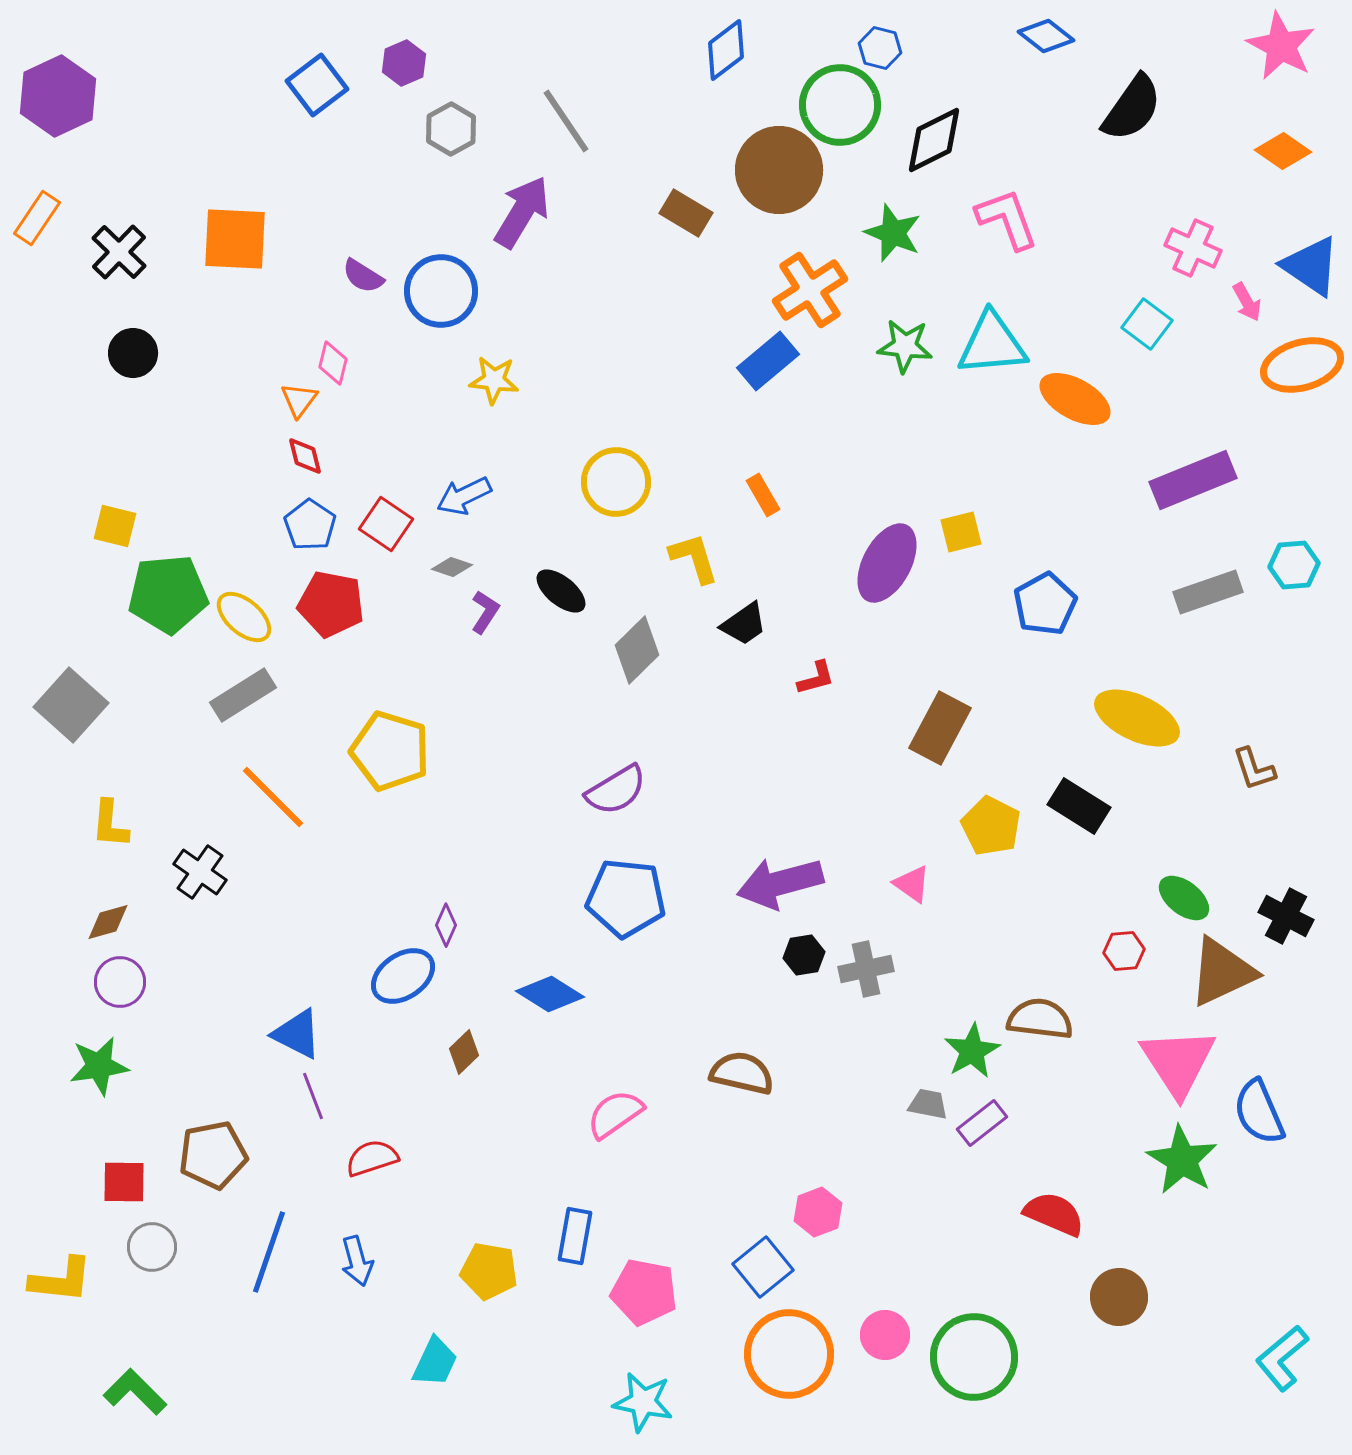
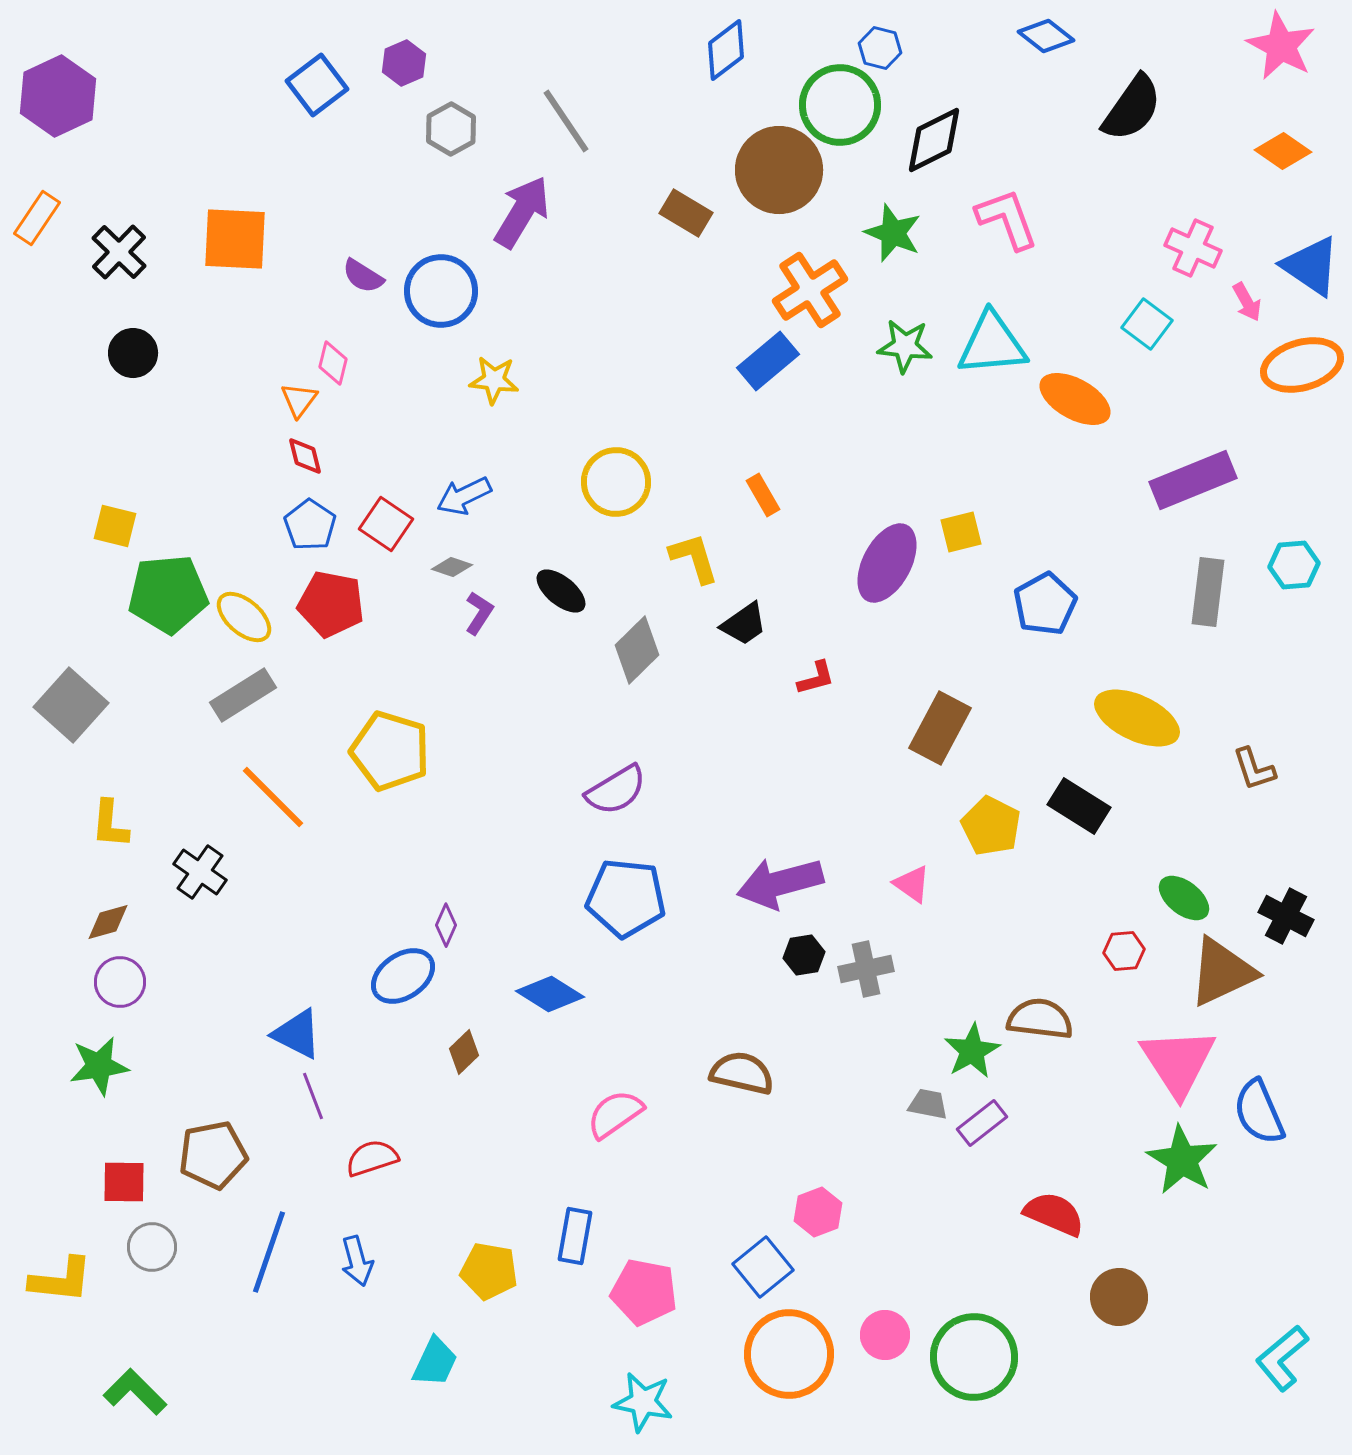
gray rectangle at (1208, 592): rotated 64 degrees counterclockwise
purple L-shape at (485, 612): moved 6 px left, 1 px down
